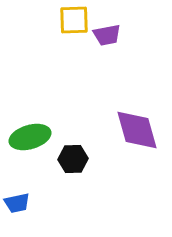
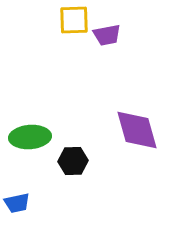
green ellipse: rotated 12 degrees clockwise
black hexagon: moved 2 px down
